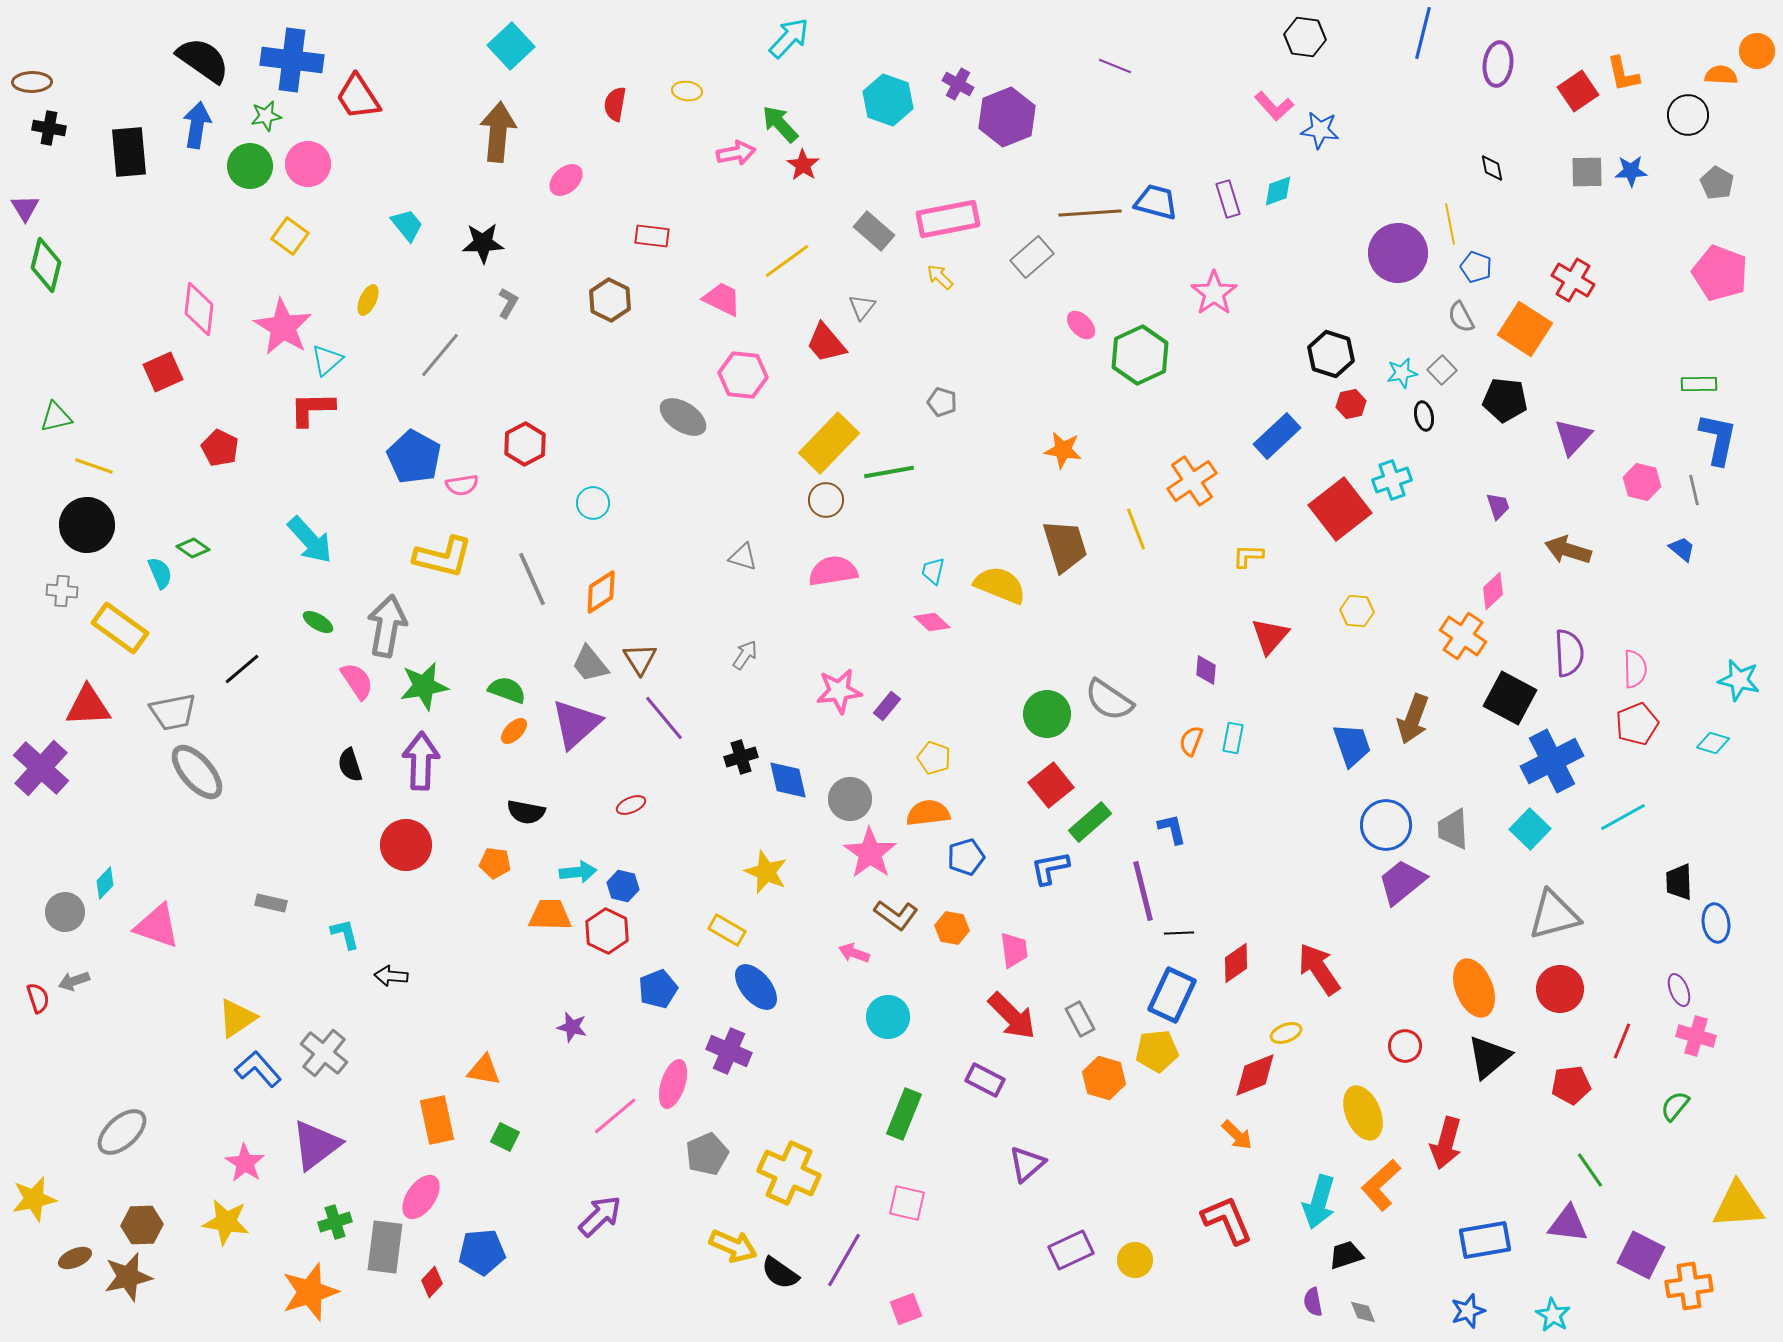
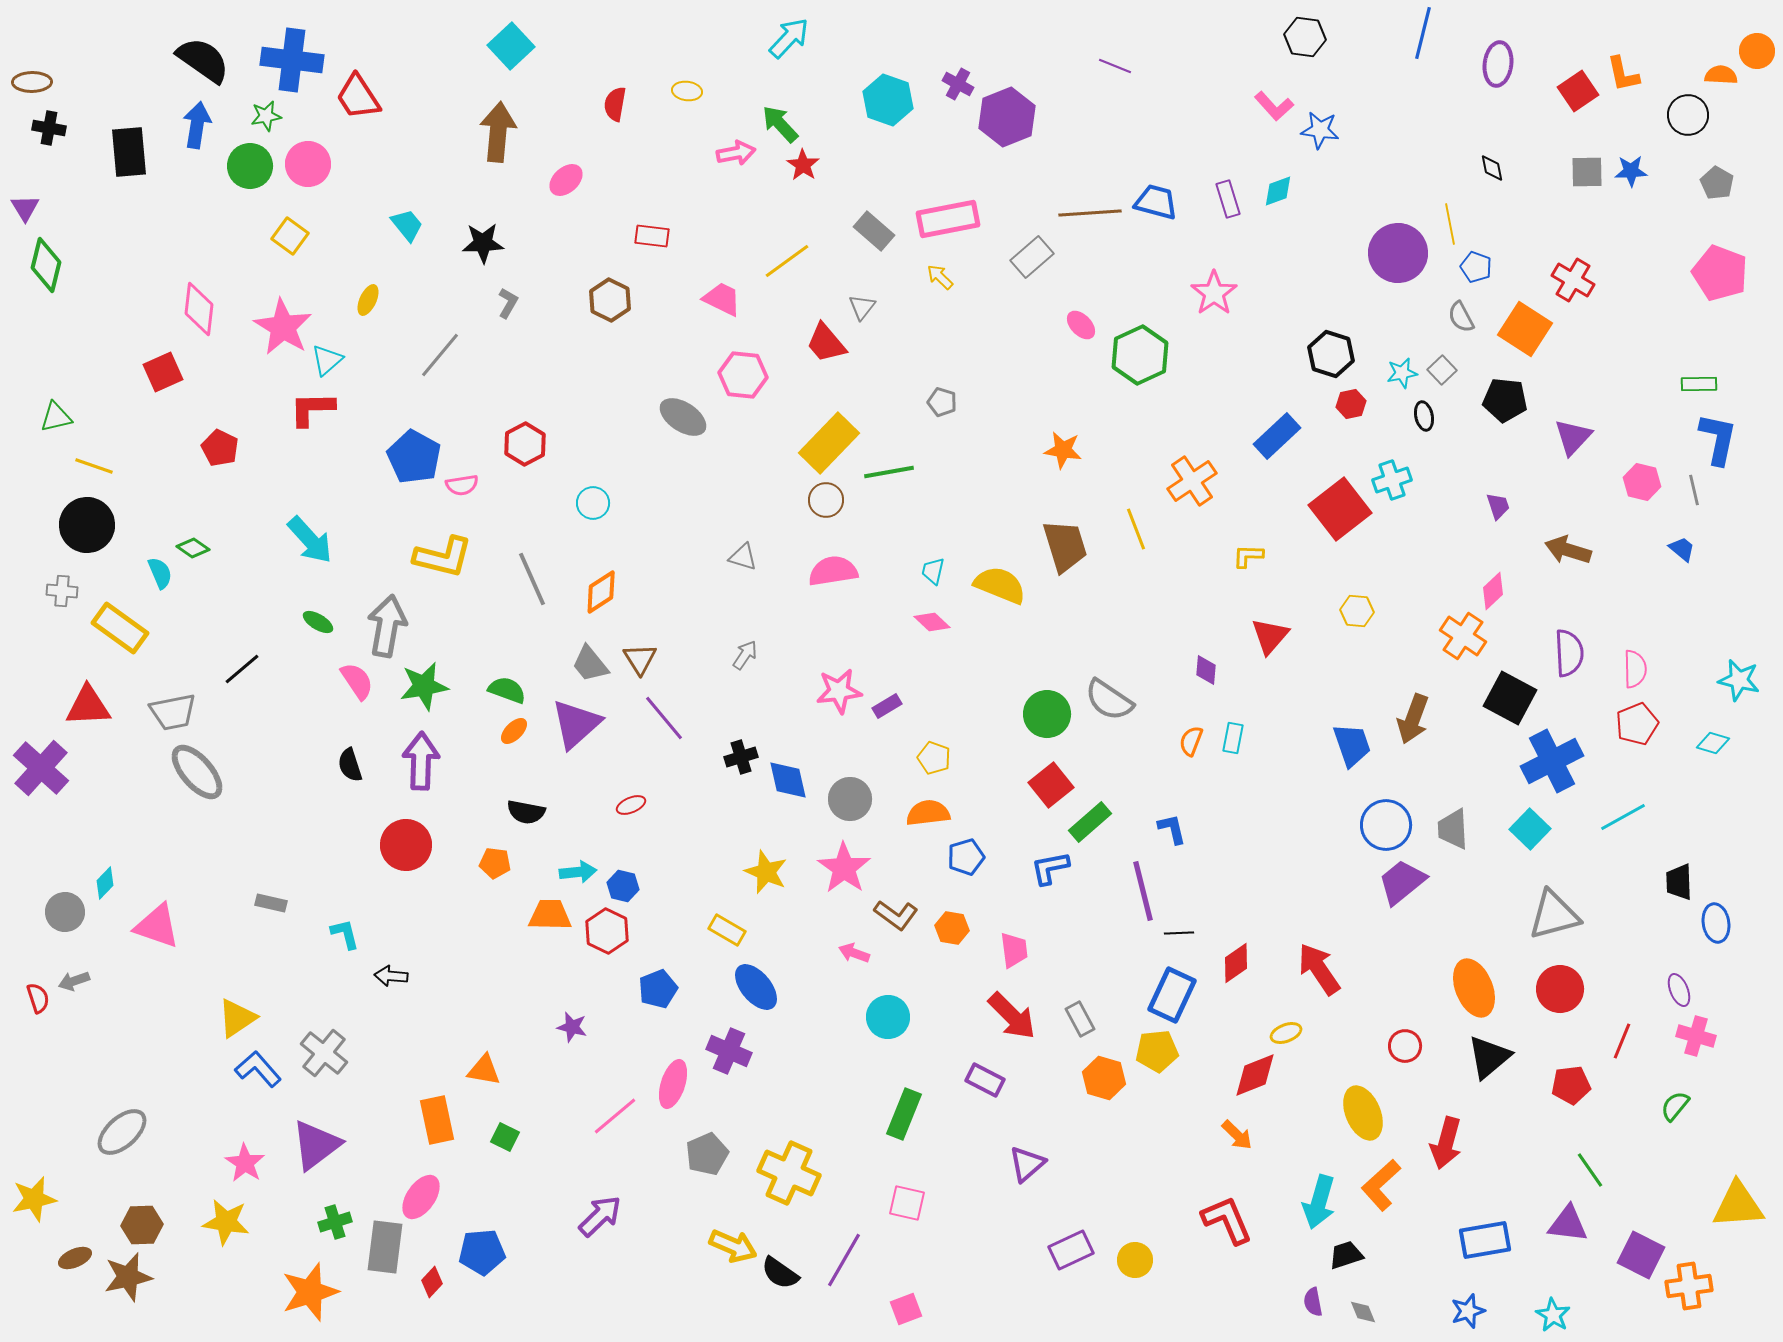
purple rectangle at (887, 706): rotated 20 degrees clockwise
pink star at (870, 853): moved 26 px left, 15 px down
